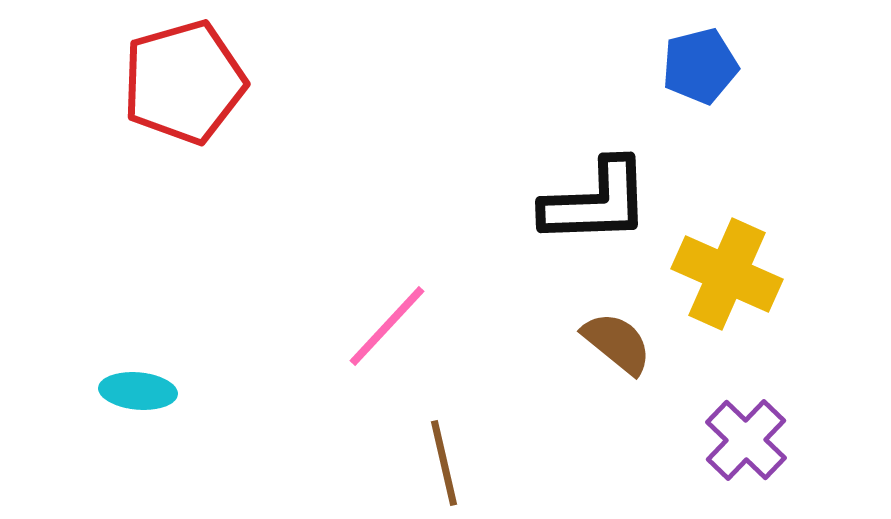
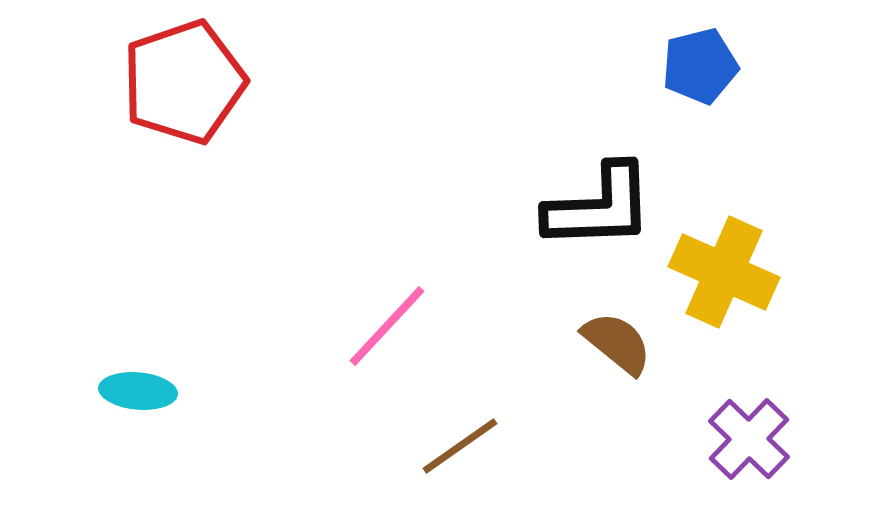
red pentagon: rotated 3 degrees counterclockwise
black L-shape: moved 3 px right, 5 px down
yellow cross: moved 3 px left, 2 px up
purple cross: moved 3 px right, 1 px up
brown line: moved 16 px right, 17 px up; rotated 68 degrees clockwise
